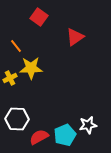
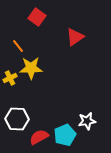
red square: moved 2 px left
orange line: moved 2 px right
white star: moved 1 px left, 4 px up
